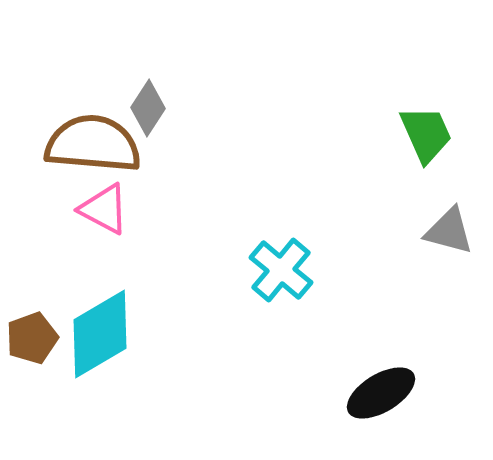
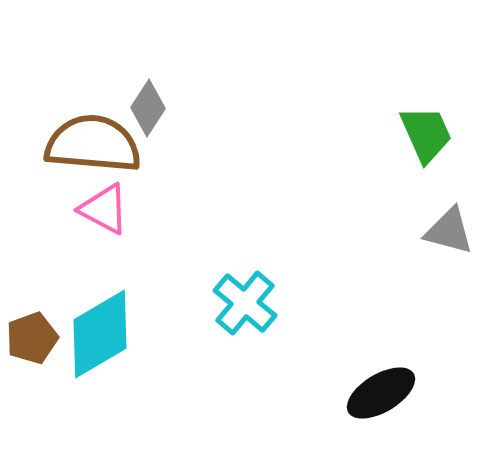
cyan cross: moved 36 px left, 33 px down
